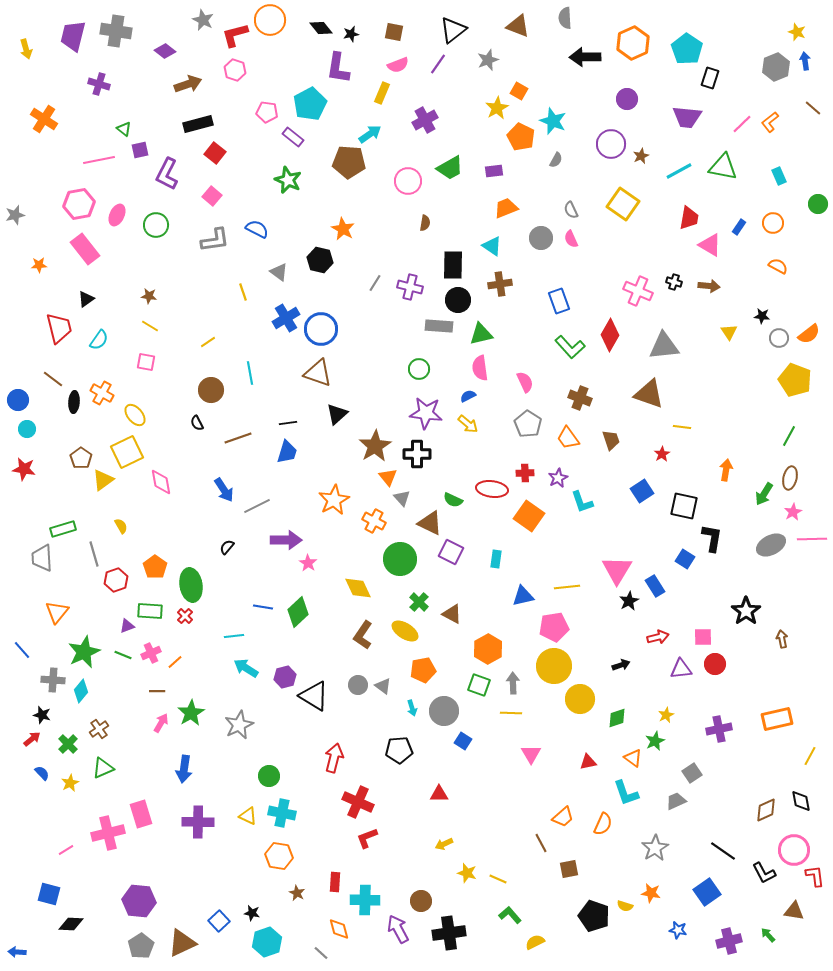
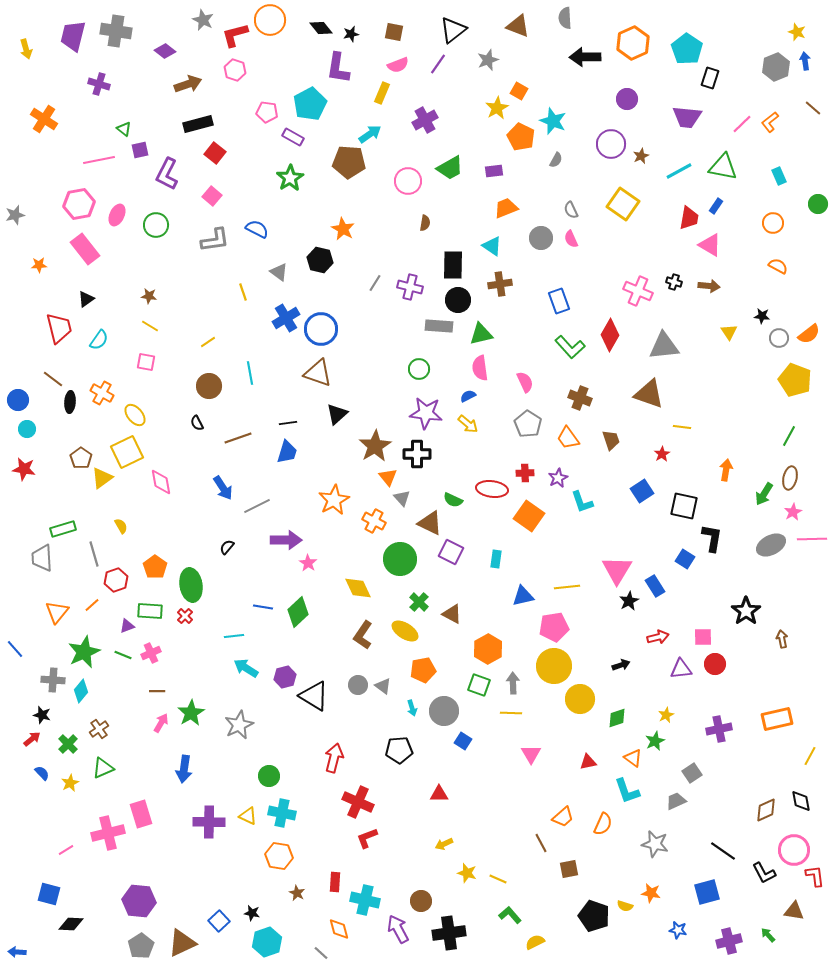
purple rectangle at (293, 137): rotated 10 degrees counterclockwise
green star at (288, 180): moved 2 px right, 2 px up; rotated 16 degrees clockwise
blue rectangle at (739, 227): moved 23 px left, 21 px up
brown circle at (211, 390): moved 2 px left, 4 px up
black ellipse at (74, 402): moved 4 px left
yellow triangle at (103, 480): moved 1 px left, 2 px up
blue arrow at (224, 490): moved 1 px left, 2 px up
blue line at (22, 650): moved 7 px left, 1 px up
orange line at (175, 662): moved 83 px left, 57 px up
cyan L-shape at (626, 793): moved 1 px right, 2 px up
purple cross at (198, 822): moved 11 px right
gray star at (655, 848): moved 4 px up; rotated 28 degrees counterclockwise
blue square at (707, 892): rotated 20 degrees clockwise
cyan cross at (365, 900): rotated 12 degrees clockwise
